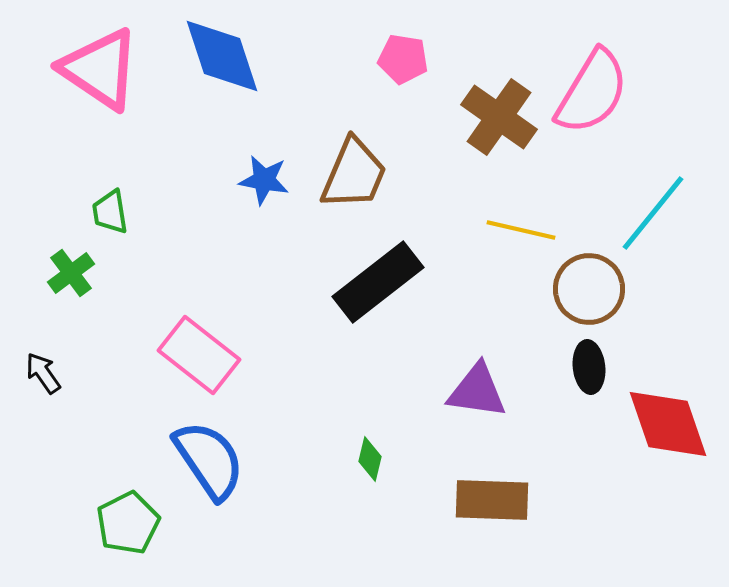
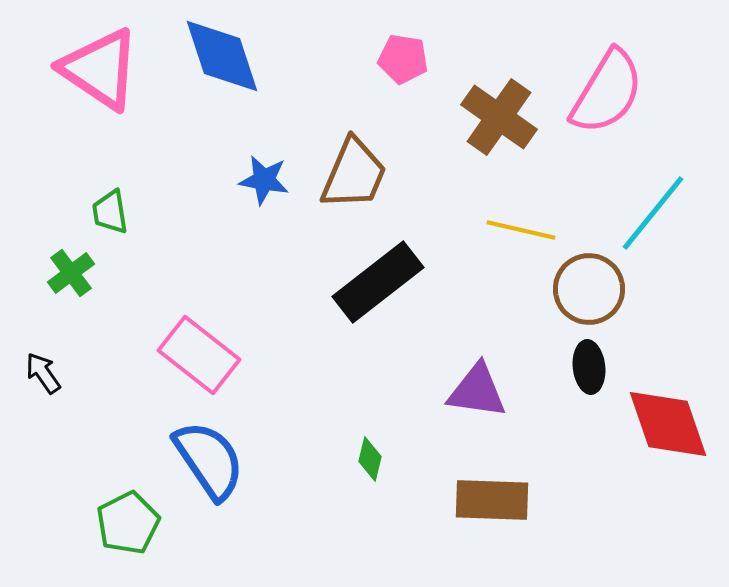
pink semicircle: moved 15 px right
